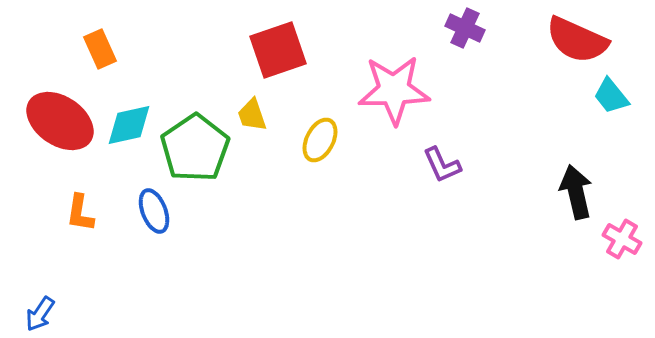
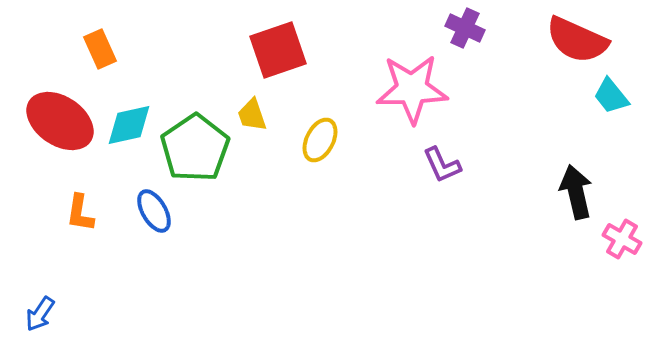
pink star: moved 18 px right, 1 px up
blue ellipse: rotated 9 degrees counterclockwise
